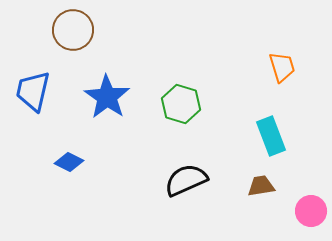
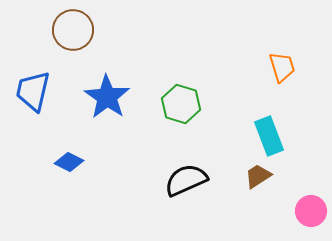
cyan rectangle: moved 2 px left
brown trapezoid: moved 3 px left, 10 px up; rotated 24 degrees counterclockwise
